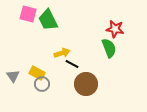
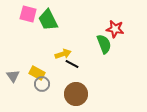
green semicircle: moved 5 px left, 4 px up
yellow arrow: moved 1 px right, 1 px down
brown circle: moved 10 px left, 10 px down
